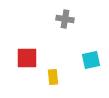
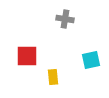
red square: moved 2 px up
